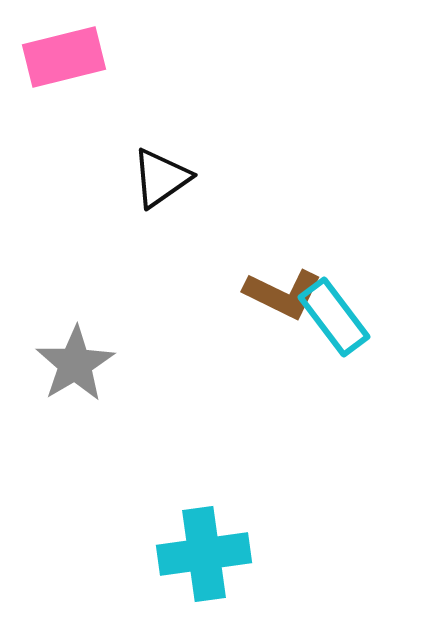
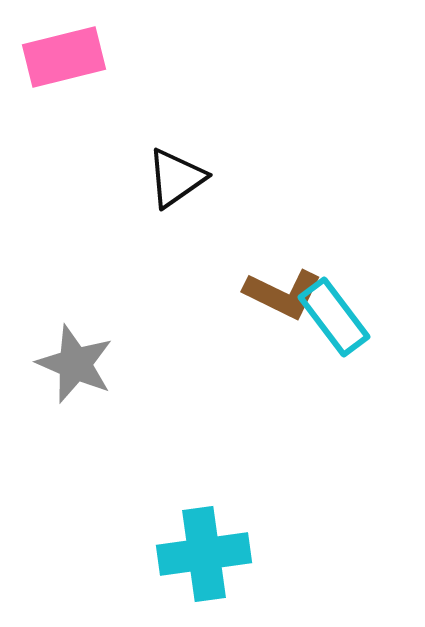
black triangle: moved 15 px right
gray star: rotated 18 degrees counterclockwise
